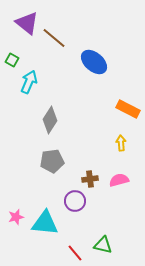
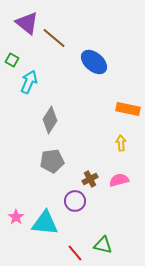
orange rectangle: rotated 15 degrees counterclockwise
brown cross: rotated 21 degrees counterclockwise
pink star: rotated 21 degrees counterclockwise
